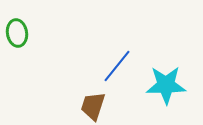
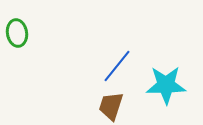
brown trapezoid: moved 18 px right
